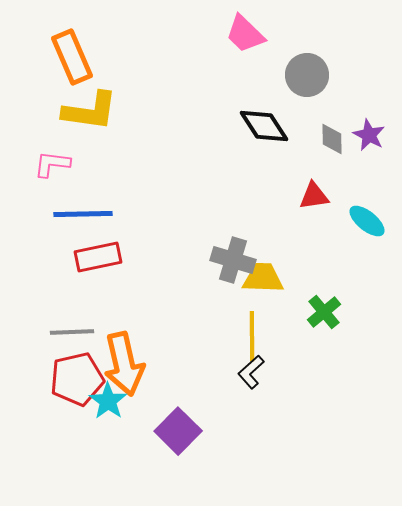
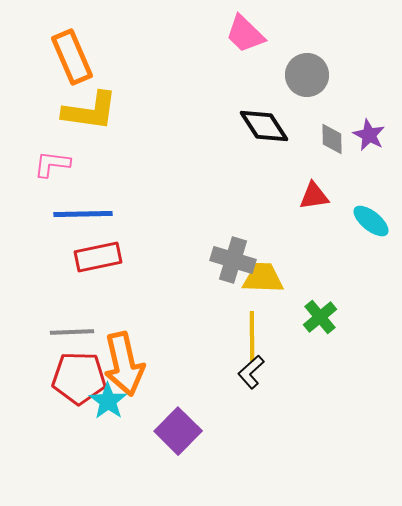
cyan ellipse: moved 4 px right
green cross: moved 4 px left, 5 px down
red pentagon: moved 2 px right, 1 px up; rotated 14 degrees clockwise
